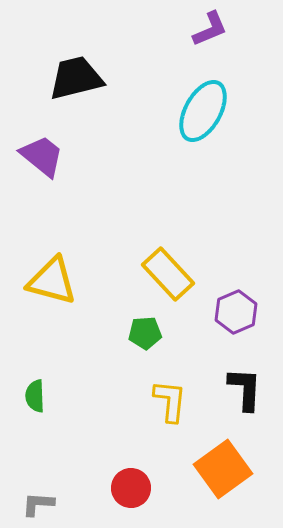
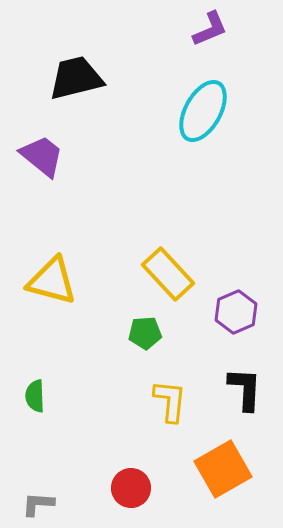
orange square: rotated 6 degrees clockwise
